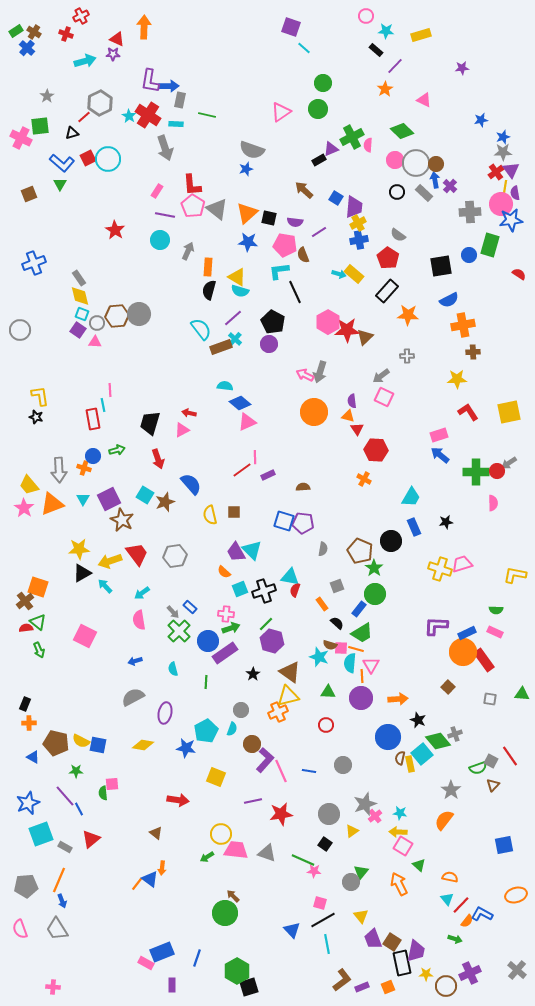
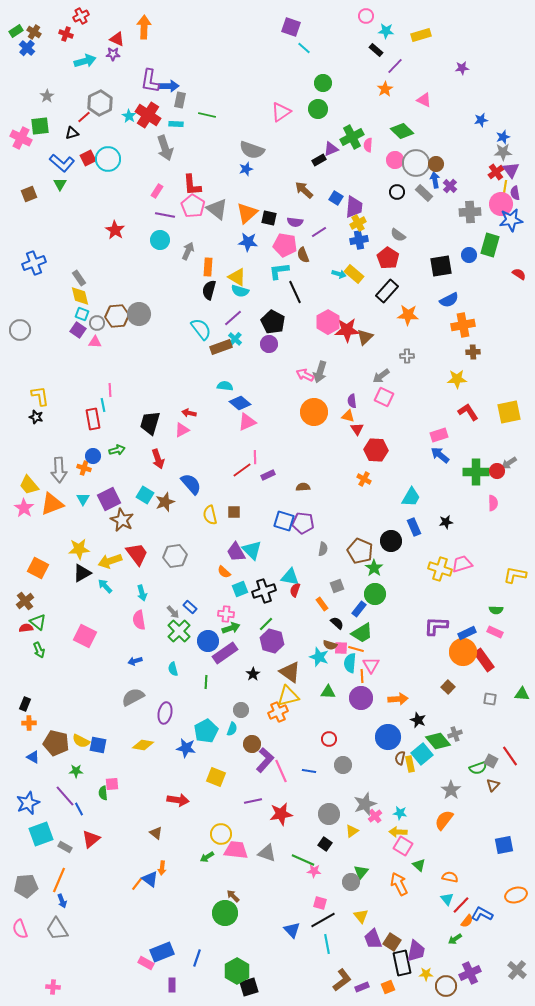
orange square at (38, 587): moved 19 px up; rotated 10 degrees clockwise
cyan arrow at (142, 593): rotated 70 degrees counterclockwise
red circle at (326, 725): moved 3 px right, 14 px down
green arrow at (455, 939): rotated 128 degrees clockwise
